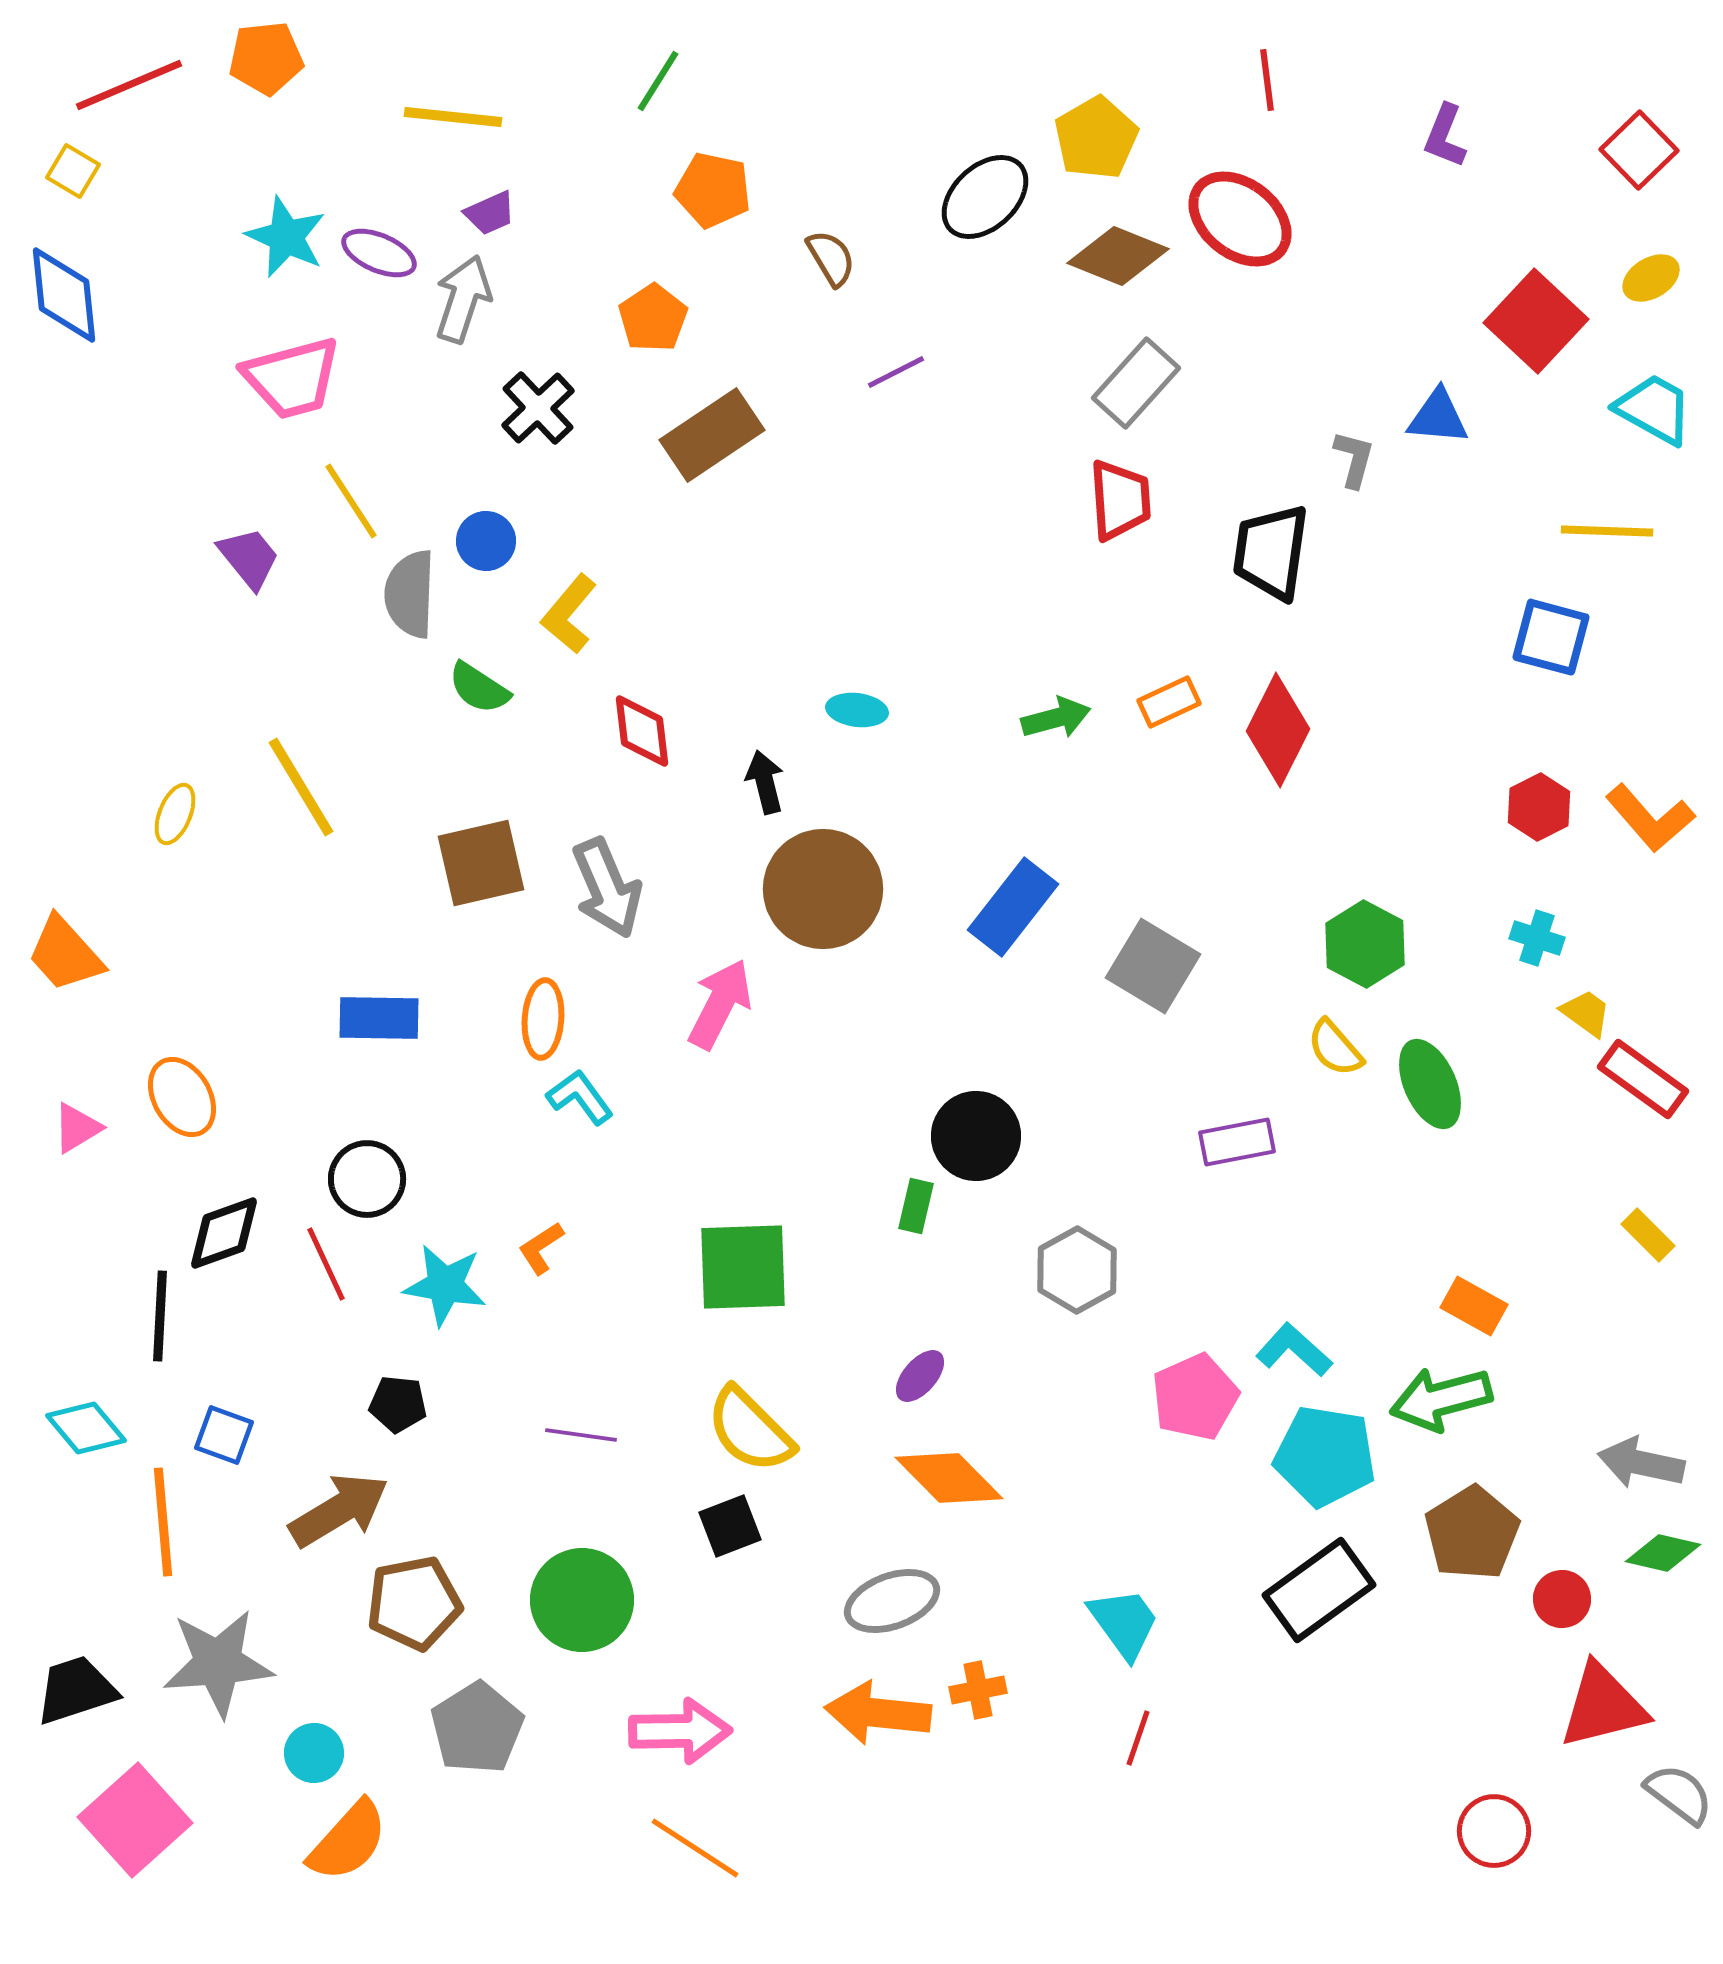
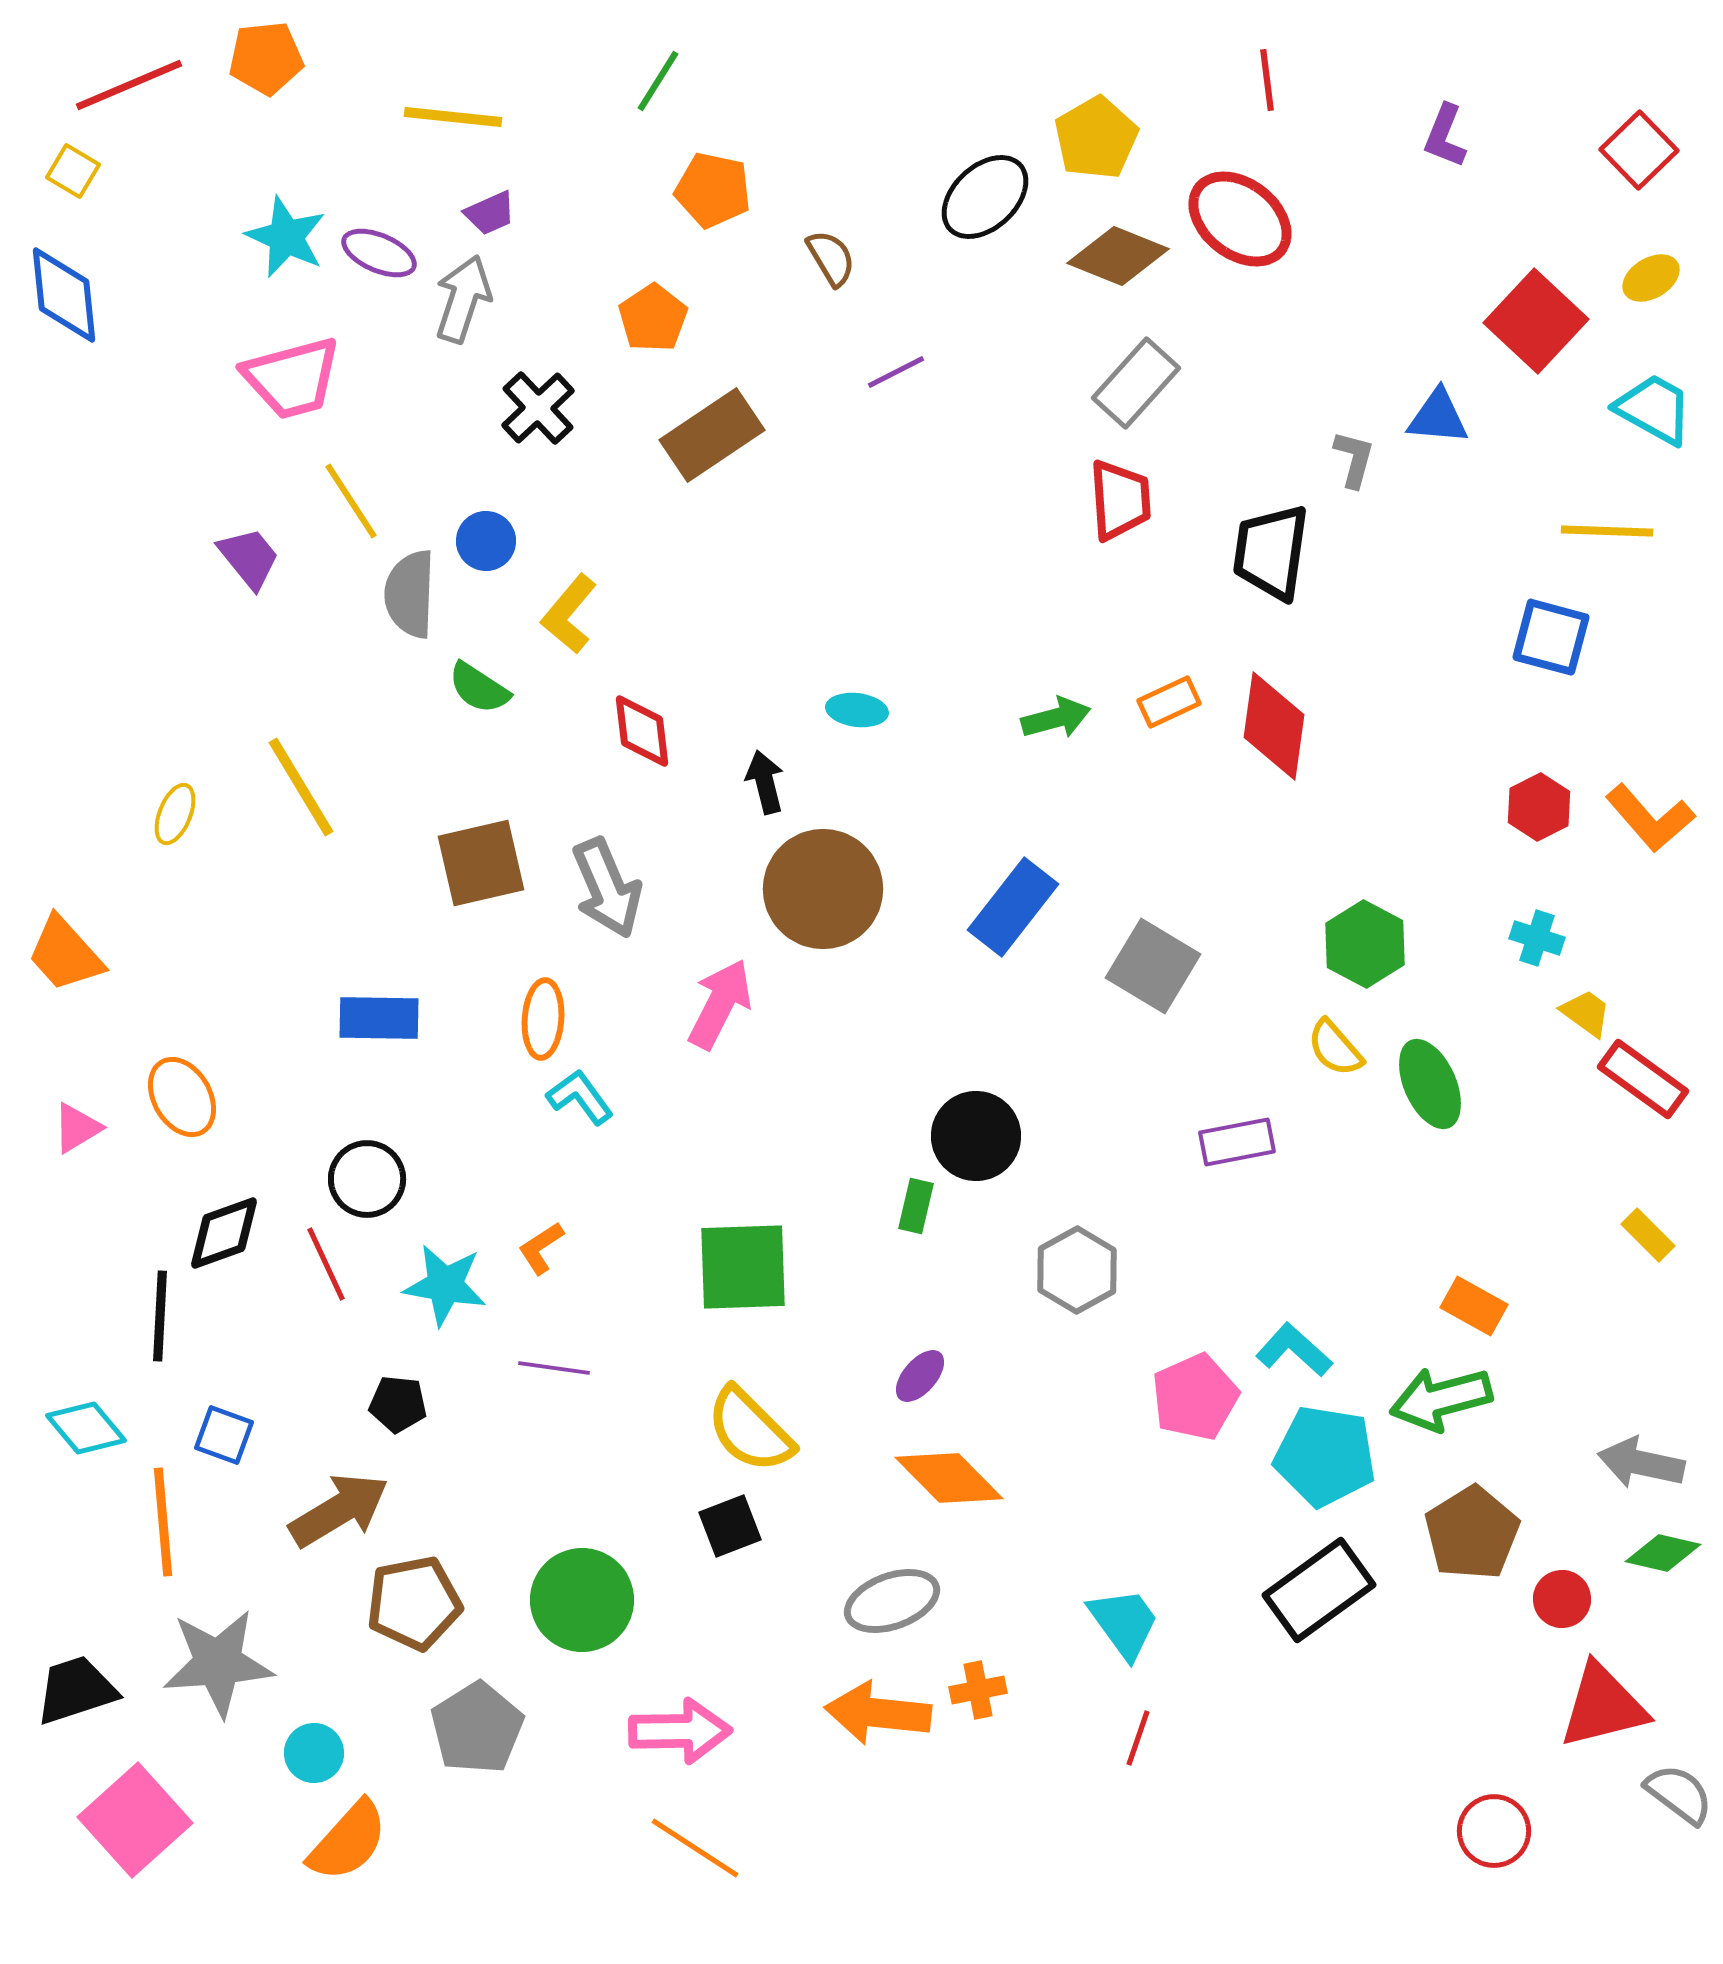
red diamond at (1278, 730): moved 4 px left, 4 px up; rotated 19 degrees counterclockwise
purple line at (581, 1435): moved 27 px left, 67 px up
